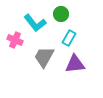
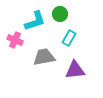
green circle: moved 1 px left
cyan L-shape: moved 2 px up; rotated 70 degrees counterclockwise
gray trapezoid: rotated 50 degrees clockwise
purple triangle: moved 6 px down
